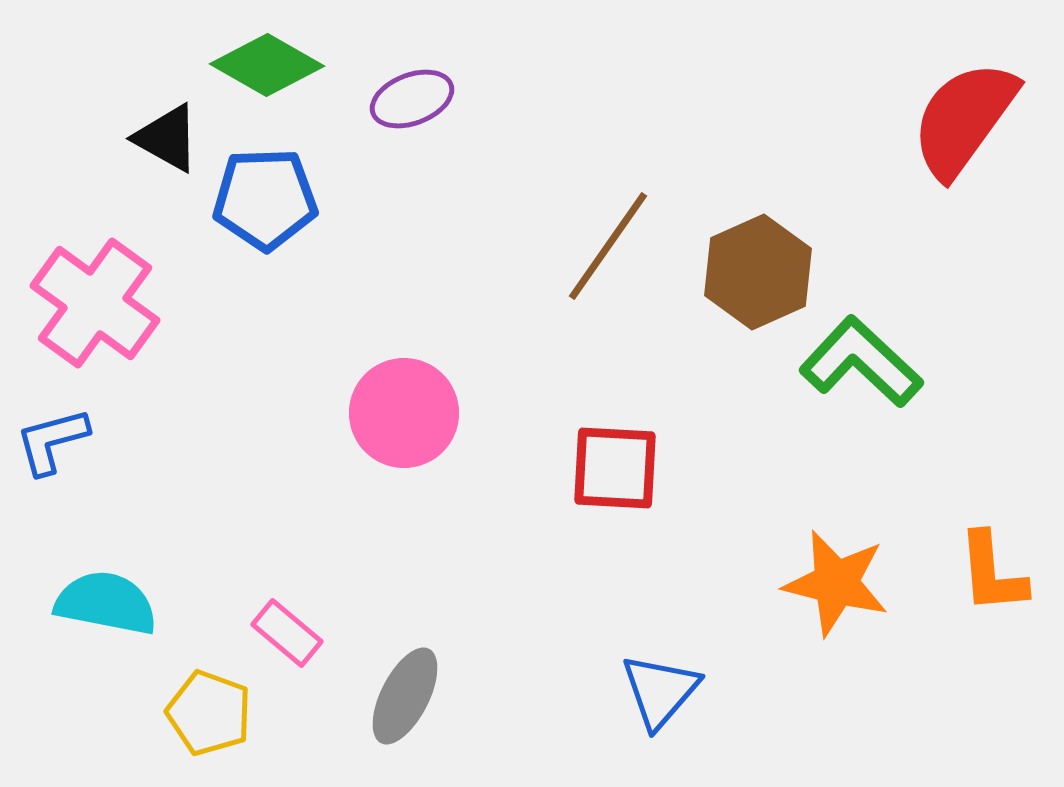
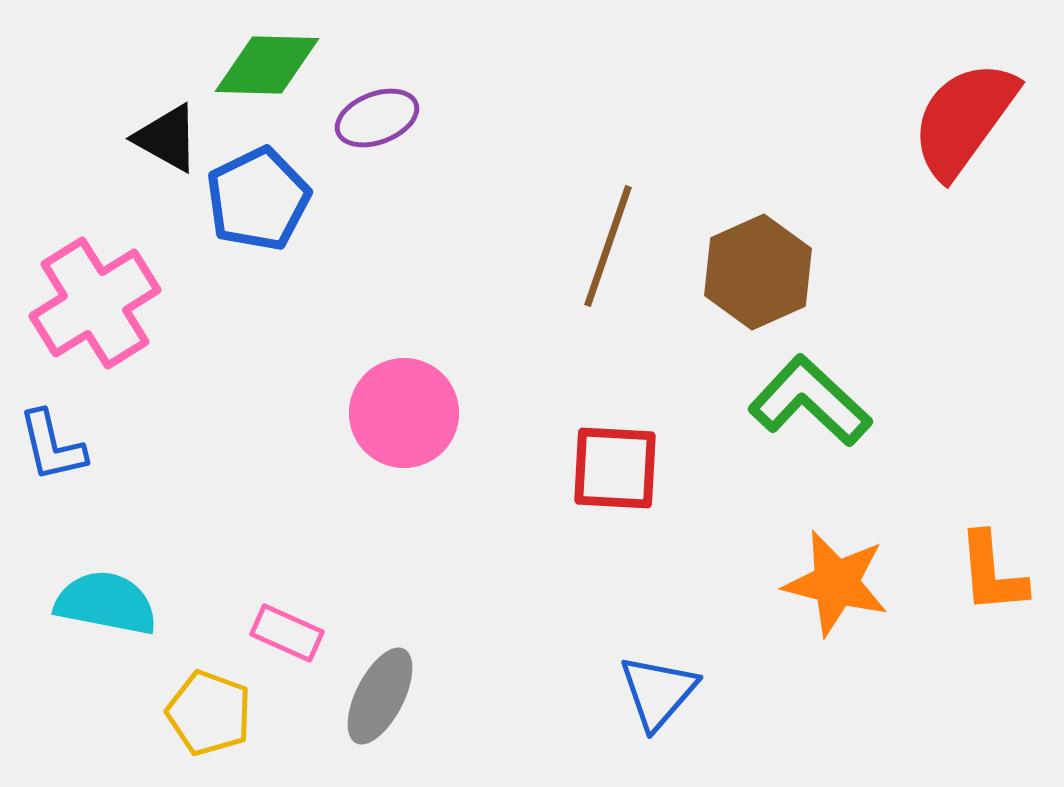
green diamond: rotated 28 degrees counterclockwise
purple ellipse: moved 35 px left, 19 px down
blue pentagon: moved 7 px left; rotated 24 degrees counterclockwise
brown line: rotated 16 degrees counterclockwise
pink cross: rotated 22 degrees clockwise
green L-shape: moved 51 px left, 39 px down
blue L-shape: moved 5 px down; rotated 88 degrees counterclockwise
pink rectangle: rotated 16 degrees counterclockwise
blue triangle: moved 2 px left, 1 px down
gray ellipse: moved 25 px left
